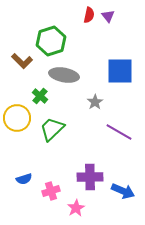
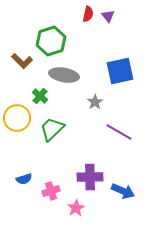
red semicircle: moved 1 px left, 1 px up
blue square: rotated 12 degrees counterclockwise
